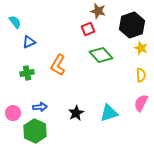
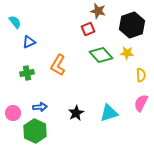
yellow star: moved 14 px left, 5 px down; rotated 16 degrees counterclockwise
